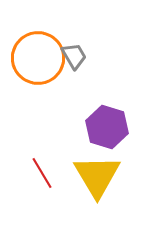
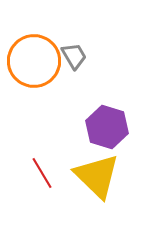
orange circle: moved 4 px left, 3 px down
yellow triangle: rotated 15 degrees counterclockwise
